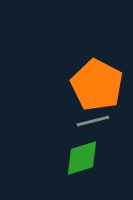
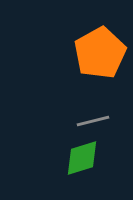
orange pentagon: moved 3 px right, 32 px up; rotated 15 degrees clockwise
